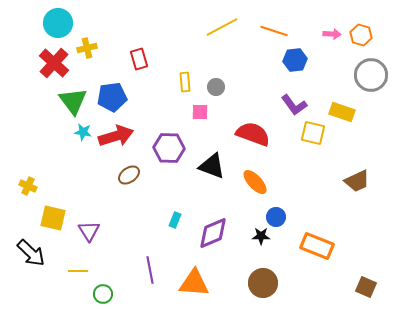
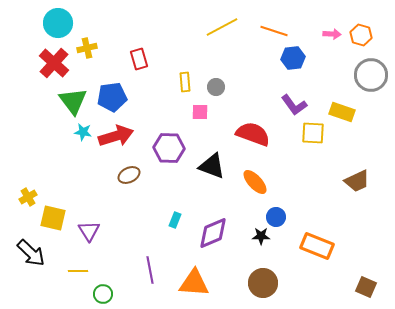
blue hexagon at (295, 60): moved 2 px left, 2 px up
yellow square at (313, 133): rotated 10 degrees counterclockwise
brown ellipse at (129, 175): rotated 10 degrees clockwise
yellow cross at (28, 186): moved 11 px down; rotated 36 degrees clockwise
